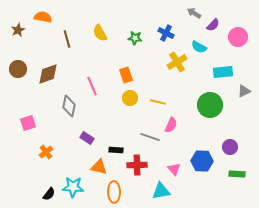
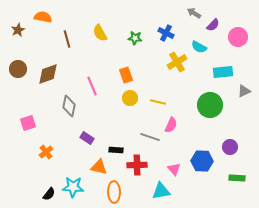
green rectangle: moved 4 px down
